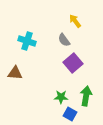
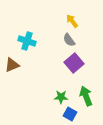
yellow arrow: moved 3 px left
gray semicircle: moved 5 px right
purple square: moved 1 px right
brown triangle: moved 3 px left, 8 px up; rotated 28 degrees counterclockwise
green arrow: rotated 30 degrees counterclockwise
